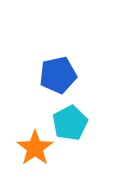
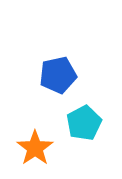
cyan pentagon: moved 14 px right
